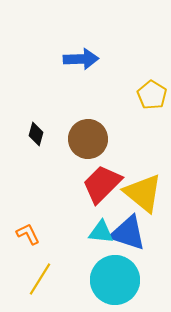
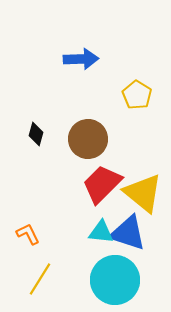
yellow pentagon: moved 15 px left
